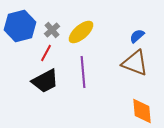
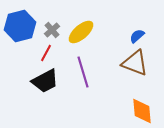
purple line: rotated 12 degrees counterclockwise
